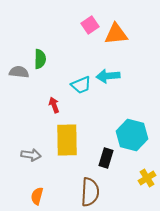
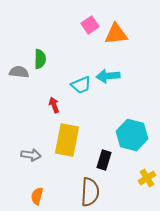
yellow rectangle: rotated 12 degrees clockwise
black rectangle: moved 2 px left, 2 px down
